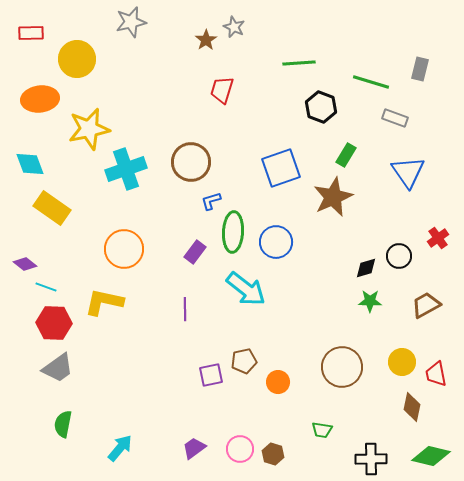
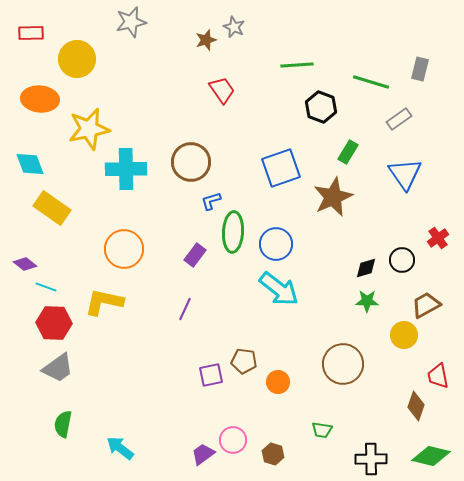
brown star at (206, 40): rotated 15 degrees clockwise
green line at (299, 63): moved 2 px left, 2 px down
red trapezoid at (222, 90): rotated 128 degrees clockwise
orange ellipse at (40, 99): rotated 12 degrees clockwise
gray rectangle at (395, 118): moved 4 px right, 1 px down; rotated 55 degrees counterclockwise
green rectangle at (346, 155): moved 2 px right, 3 px up
cyan cross at (126, 169): rotated 18 degrees clockwise
blue triangle at (408, 172): moved 3 px left, 2 px down
blue circle at (276, 242): moved 2 px down
purple rectangle at (195, 252): moved 3 px down
black circle at (399, 256): moved 3 px right, 4 px down
cyan arrow at (246, 289): moved 33 px right
green star at (370, 301): moved 3 px left
purple line at (185, 309): rotated 25 degrees clockwise
brown pentagon at (244, 361): rotated 20 degrees clockwise
yellow circle at (402, 362): moved 2 px right, 27 px up
brown circle at (342, 367): moved 1 px right, 3 px up
red trapezoid at (436, 374): moved 2 px right, 2 px down
brown diamond at (412, 407): moved 4 px right, 1 px up; rotated 8 degrees clockwise
cyan arrow at (120, 448): rotated 92 degrees counterclockwise
purple trapezoid at (194, 448): moved 9 px right, 6 px down
pink circle at (240, 449): moved 7 px left, 9 px up
